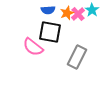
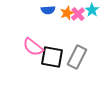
black square: moved 2 px right, 25 px down
